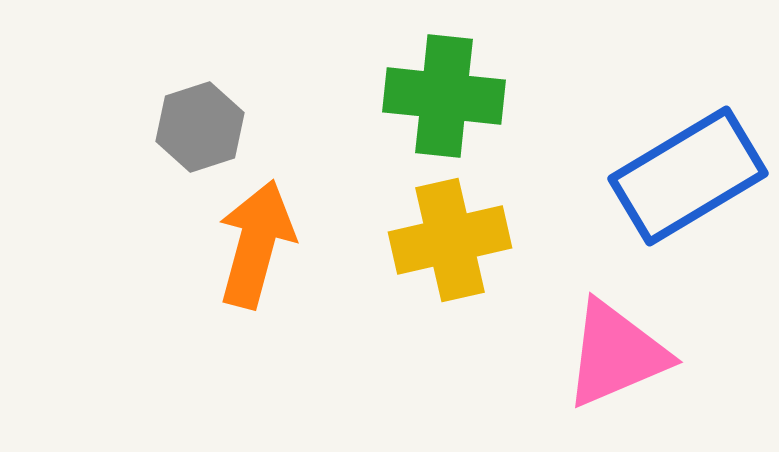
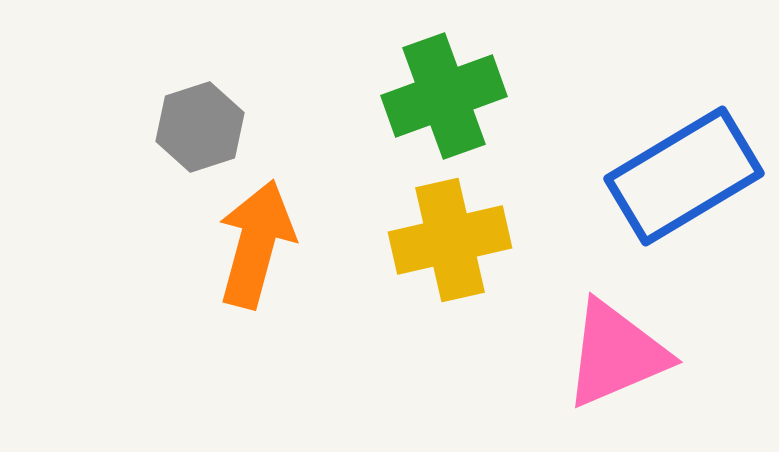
green cross: rotated 26 degrees counterclockwise
blue rectangle: moved 4 px left
